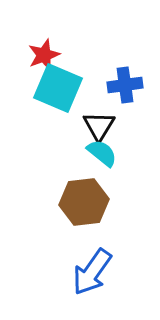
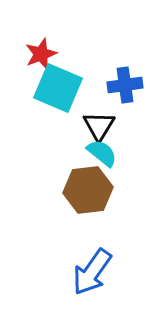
red star: moved 3 px left, 1 px up
brown hexagon: moved 4 px right, 12 px up
